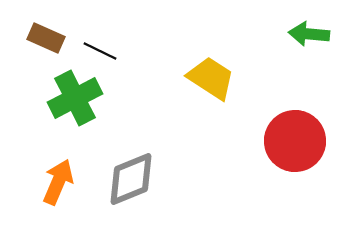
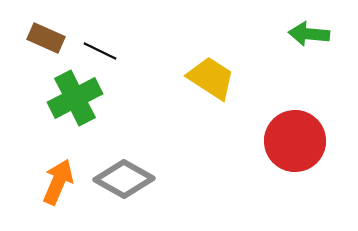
gray diamond: moved 7 px left; rotated 52 degrees clockwise
